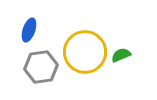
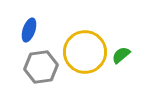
green semicircle: rotated 18 degrees counterclockwise
